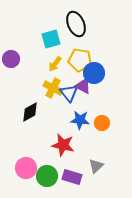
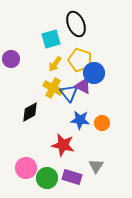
yellow pentagon: rotated 10 degrees clockwise
gray triangle: rotated 14 degrees counterclockwise
green circle: moved 2 px down
